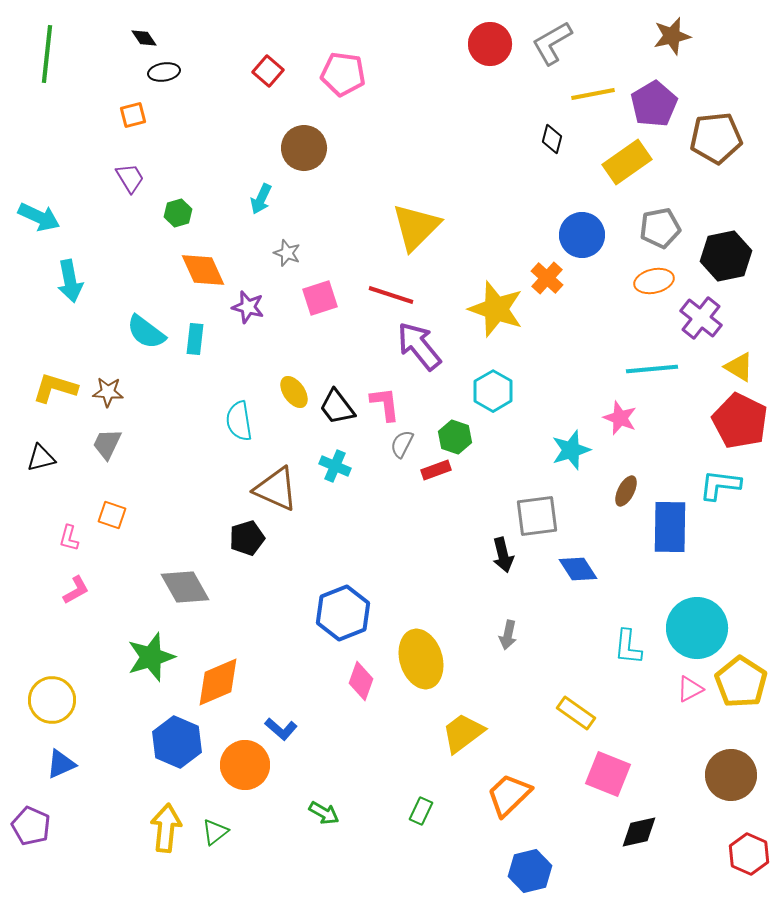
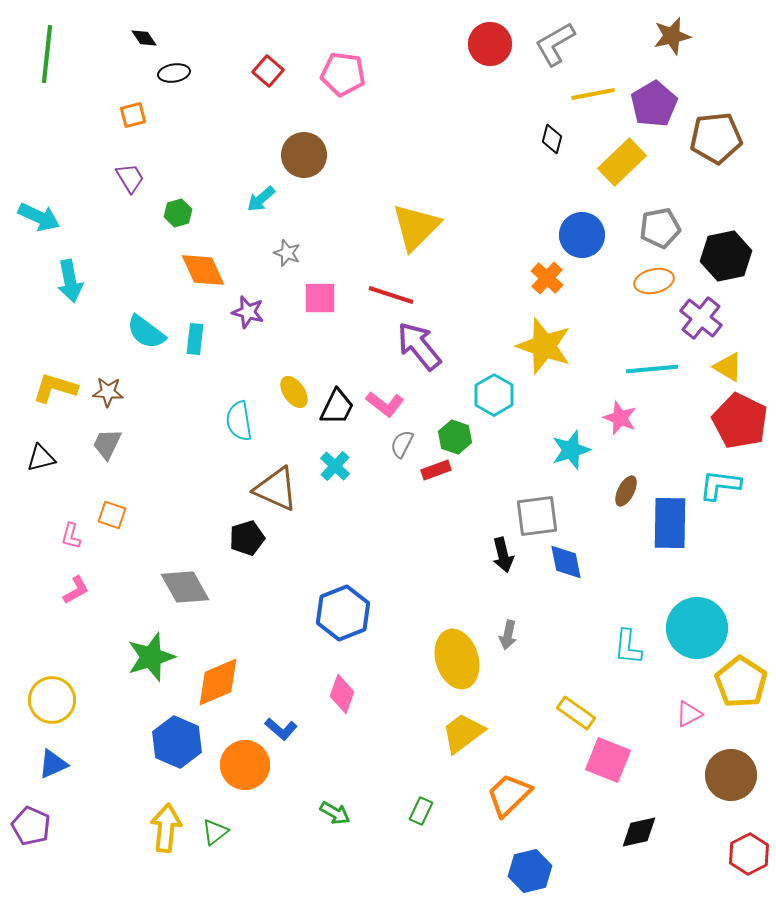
gray L-shape at (552, 43): moved 3 px right, 1 px down
black ellipse at (164, 72): moved 10 px right, 1 px down
brown circle at (304, 148): moved 7 px down
yellow rectangle at (627, 162): moved 5 px left; rotated 9 degrees counterclockwise
cyan arrow at (261, 199): rotated 24 degrees clockwise
pink square at (320, 298): rotated 18 degrees clockwise
purple star at (248, 307): moved 5 px down
yellow star at (496, 309): moved 48 px right, 37 px down
yellow triangle at (739, 367): moved 11 px left
cyan hexagon at (493, 391): moved 1 px right, 4 px down
pink L-shape at (385, 404): rotated 135 degrees clockwise
black trapezoid at (337, 407): rotated 117 degrees counterclockwise
cyan cross at (335, 466): rotated 20 degrees clockwise
blue rectangle at (670, 527): moved 4 px up
pink L-shape at (69, 538): moved 2 px right, 2 px up
blue diamond at (578, 569): moved 12 px left, 7 px up; rotated 21 degrees clockwise
yellow ellipse at (421, 659): moved 36 px right
pink diamond at (361, 681): moved 19 px left, 13 px down
pink triangle at (690, 689): moved 1 px left, 25 px down
blue triangle at (61, 764): moved 8 px left
pink square at (608, 774): moved 14 px up
green arrow at (324, 813): moved 11 px right
red hexagon at (749, 854): rotated 9 degrees clockwise
